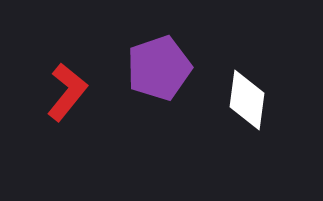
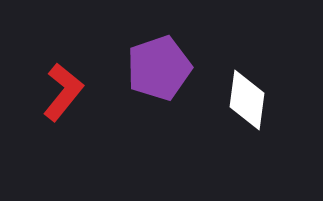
red L-shape: moved 4 px left
